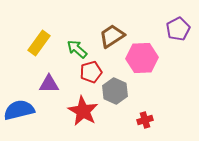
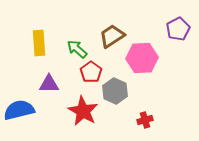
yellow rectangle: rotated 40 degrees counterclockwise
red pentagon: rotated 20 degrees counterclockwise
